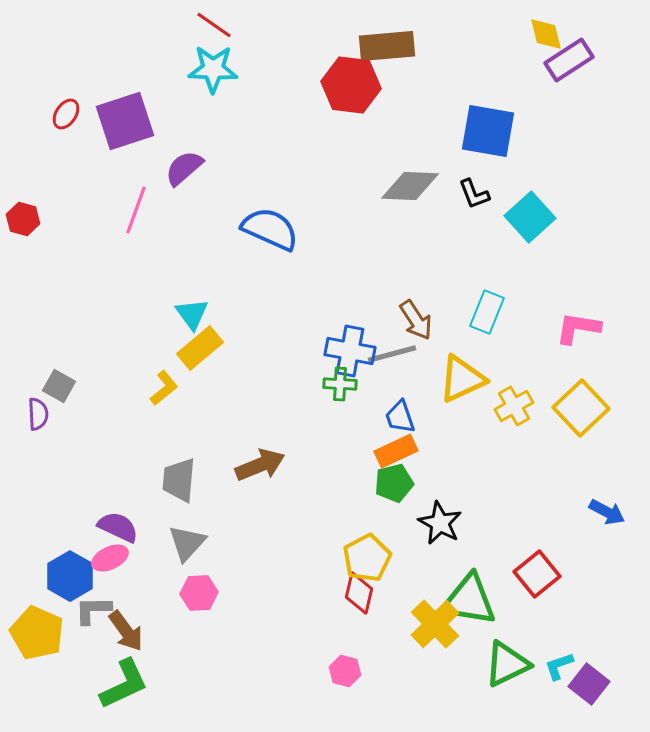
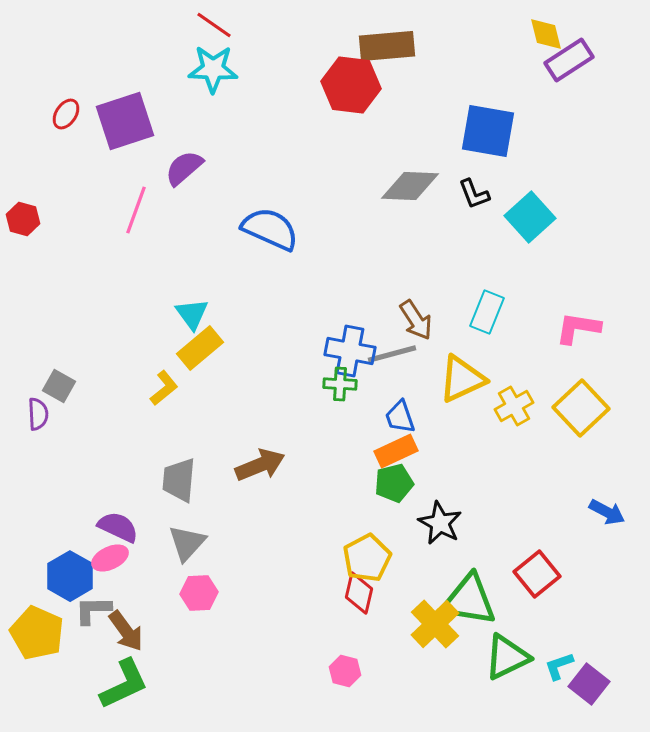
green triangle at (507, 664): moved 7 px up
